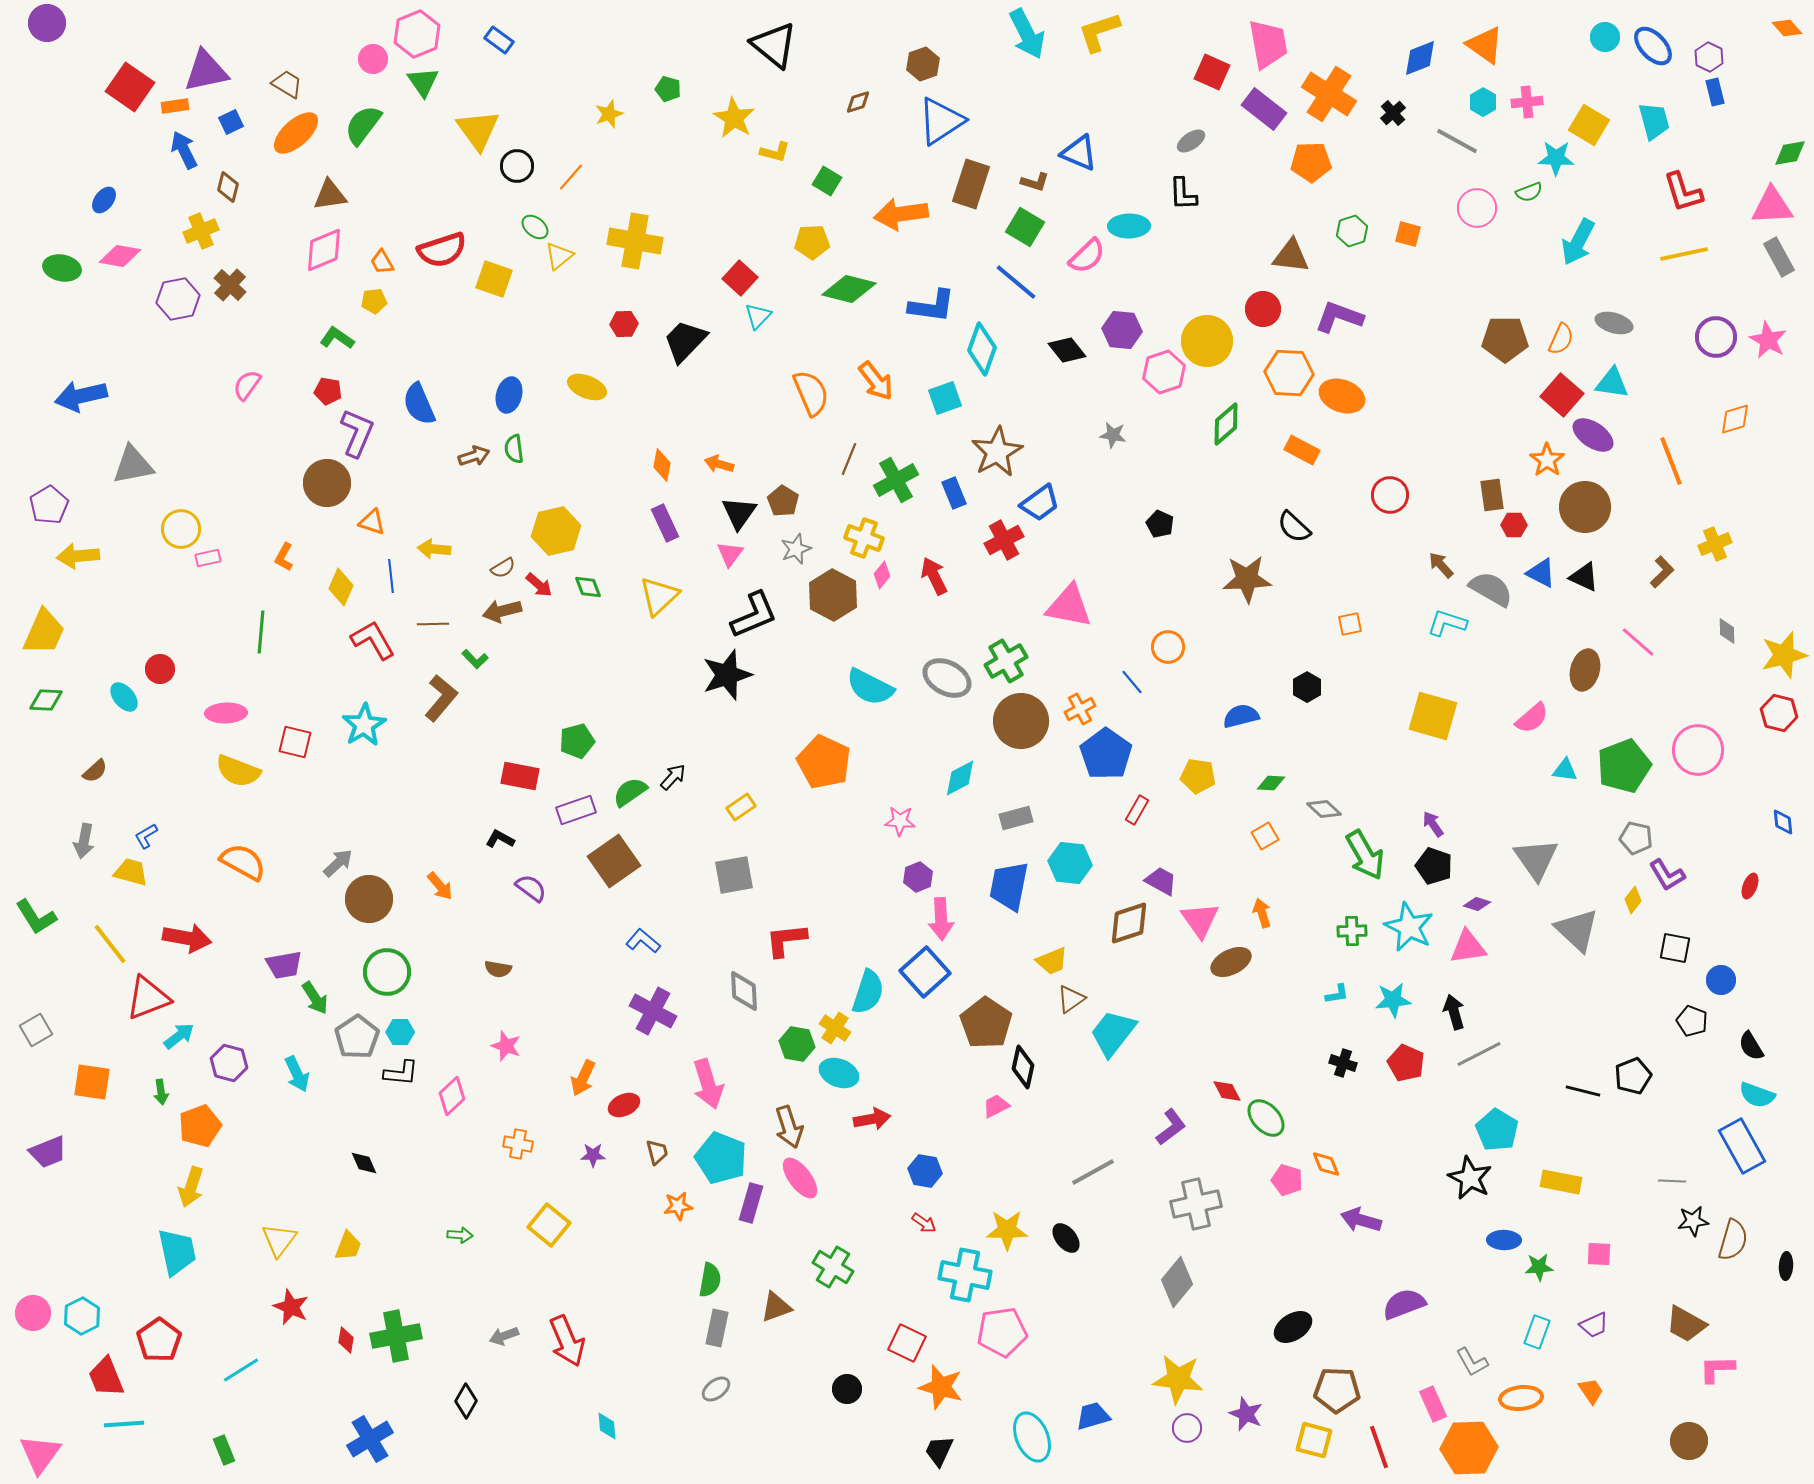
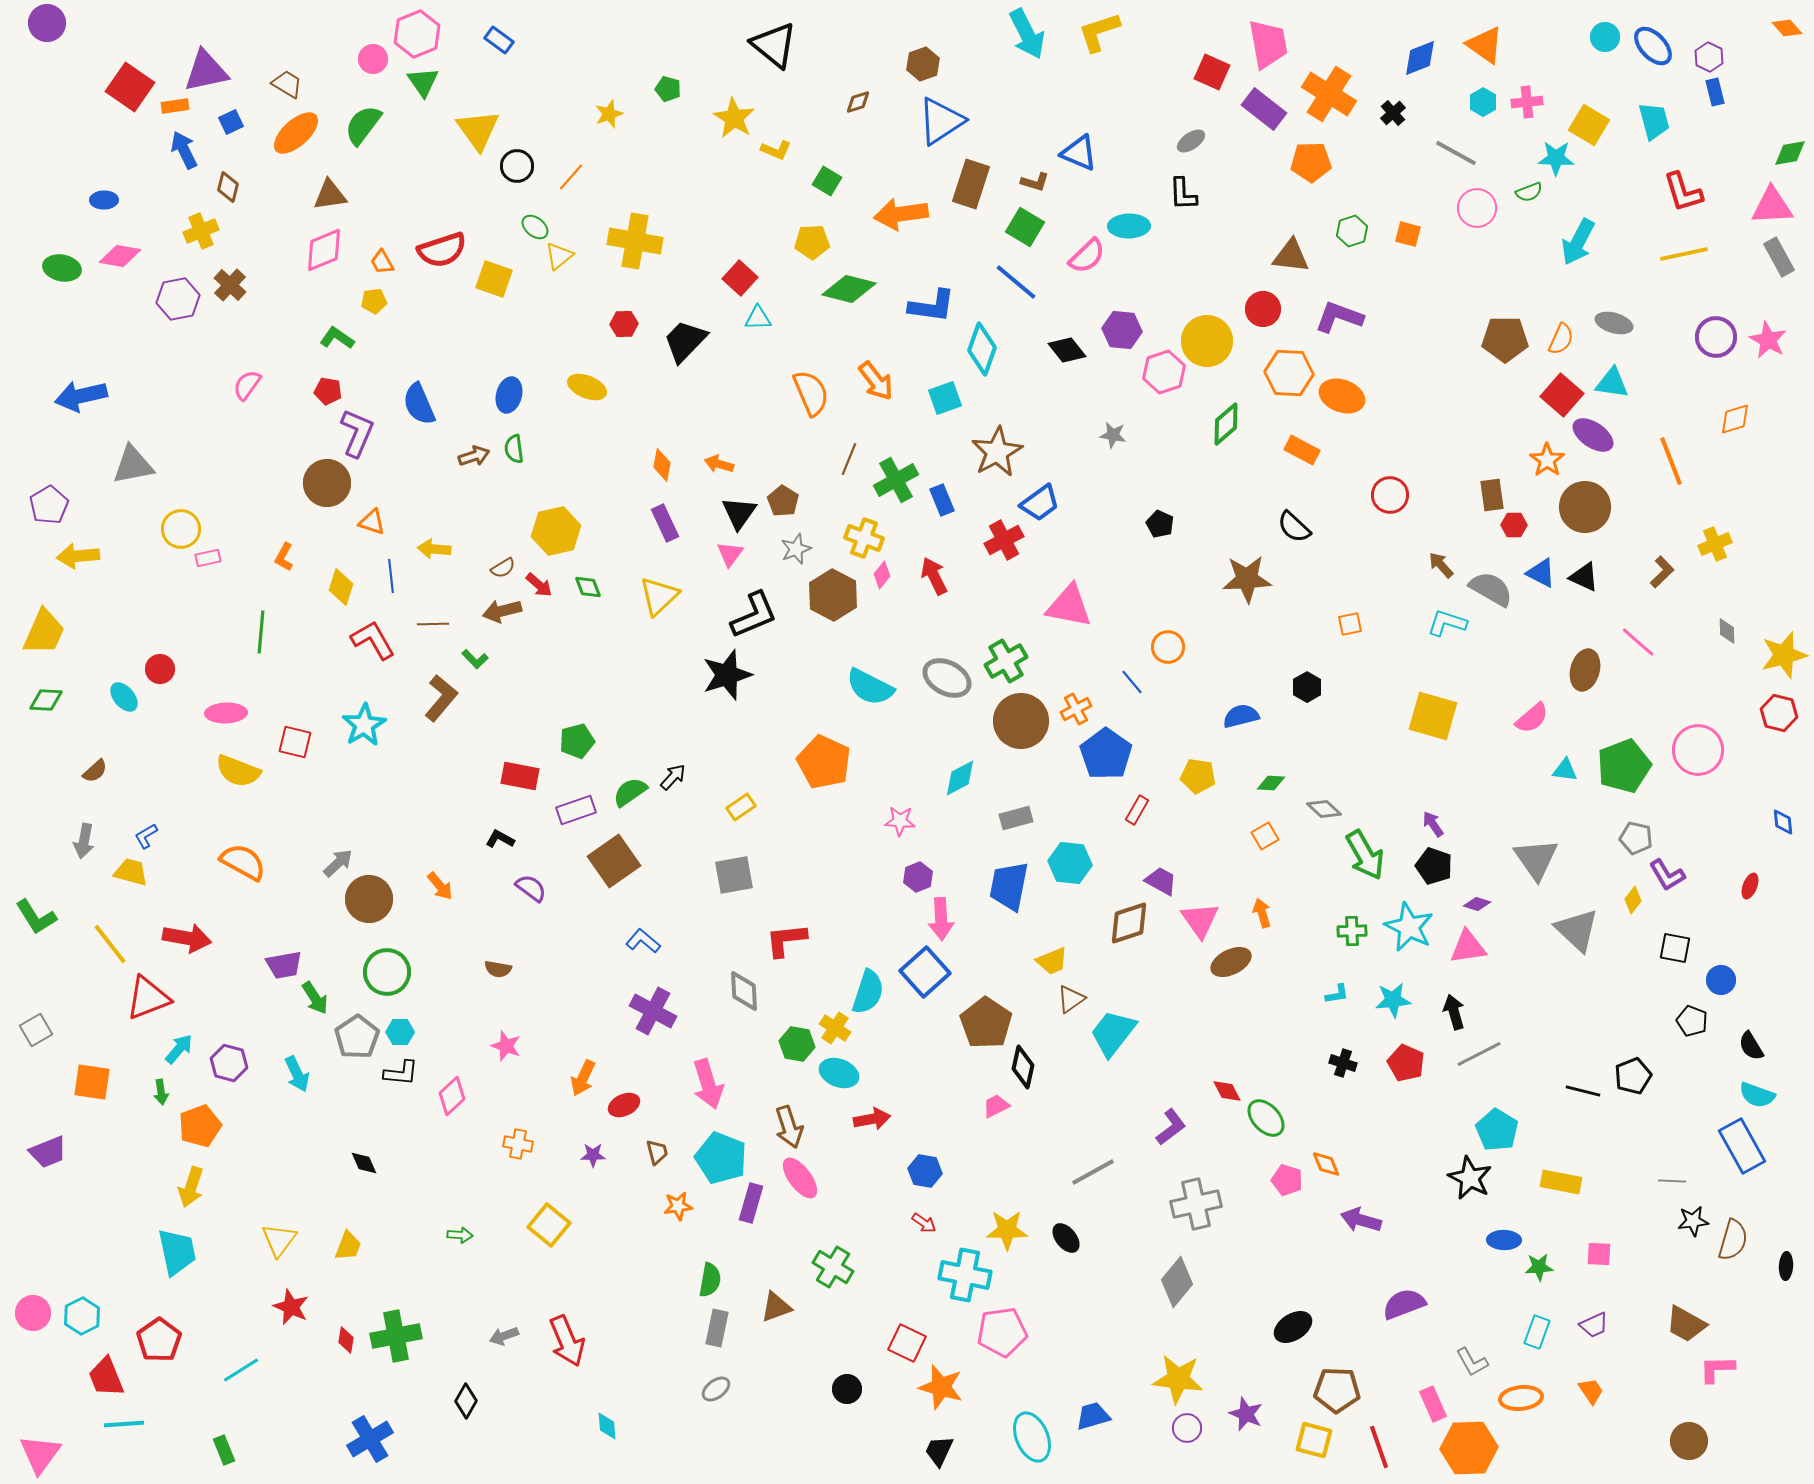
gray line at (1457, 141): moved 1 px left, 12 px down
yellow L-shape at (775, 152): moved 1 px right, 2 px up; rotated 8 degrees clockwise
blue ellipse at (104, 200): rotated 52 degrees clockwise
cyan triangle at (758, 316): moved 2 px down; rotated 44 degrees clockwise
blue rectangle at (954, 493): moved 12 px left, 7 px down
yellow diamond at (341, 587): rotated 6 degrees counterclockwise
orange cross at (1080, 709): moved 4 px left
cyan arrow at (179, 1036): moved 13 px down; rotated 12 degrees counterclockwise
